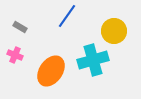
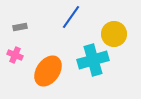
blue line: moved 4 px right, 1 px down
gray rectangle: rotated 40 degrees counterclockwise
yellow circle: moved 3 px down
orange ellipse: moved 3 px left
